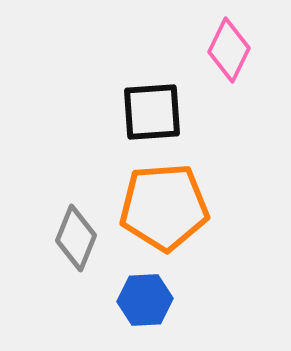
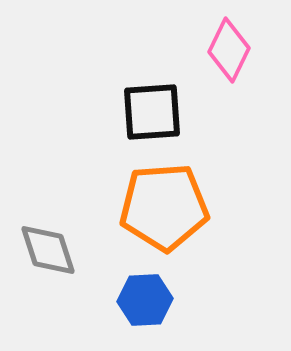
gray diamond: moved 28 px left, 12 px down; rotated 40 degrees counterclockwise
